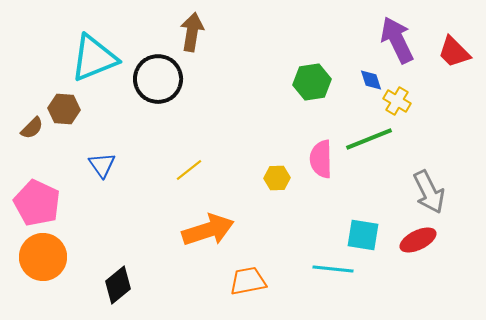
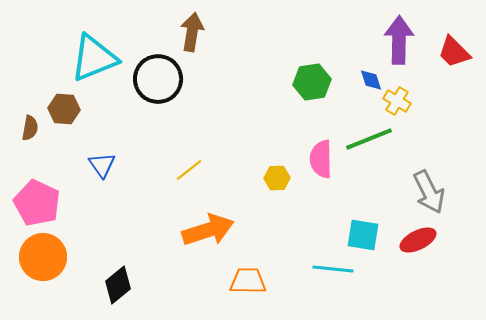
purple arrow: moved 2 px right; rotated 27 degrees clockwise
brown semicircle: moved 2 px left; rotated 35 degrees counterclockwise
orange trapezoid: rotated 12 degrees clockwise
